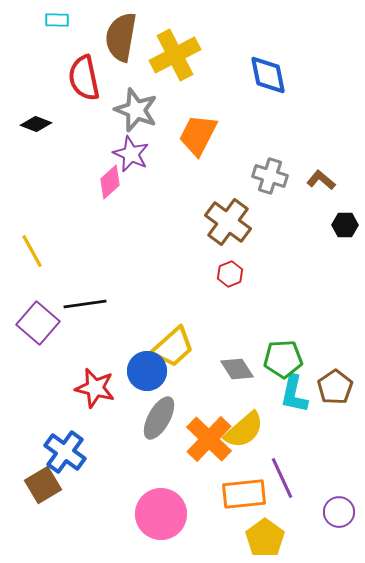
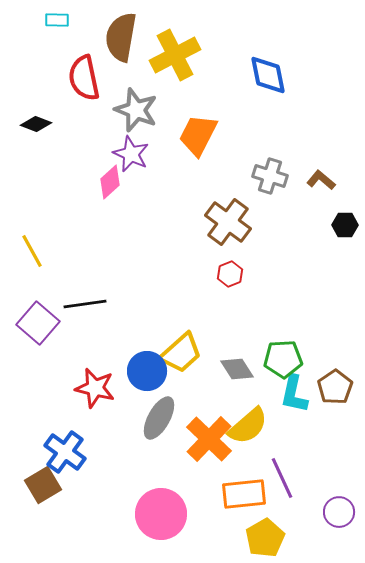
yellow trapezoid: moved 8 px right, 6 px down
yellow semicircle: moved 4 px right, 4 px up
yellow pentagon: rotated 6 degrees clockwise
